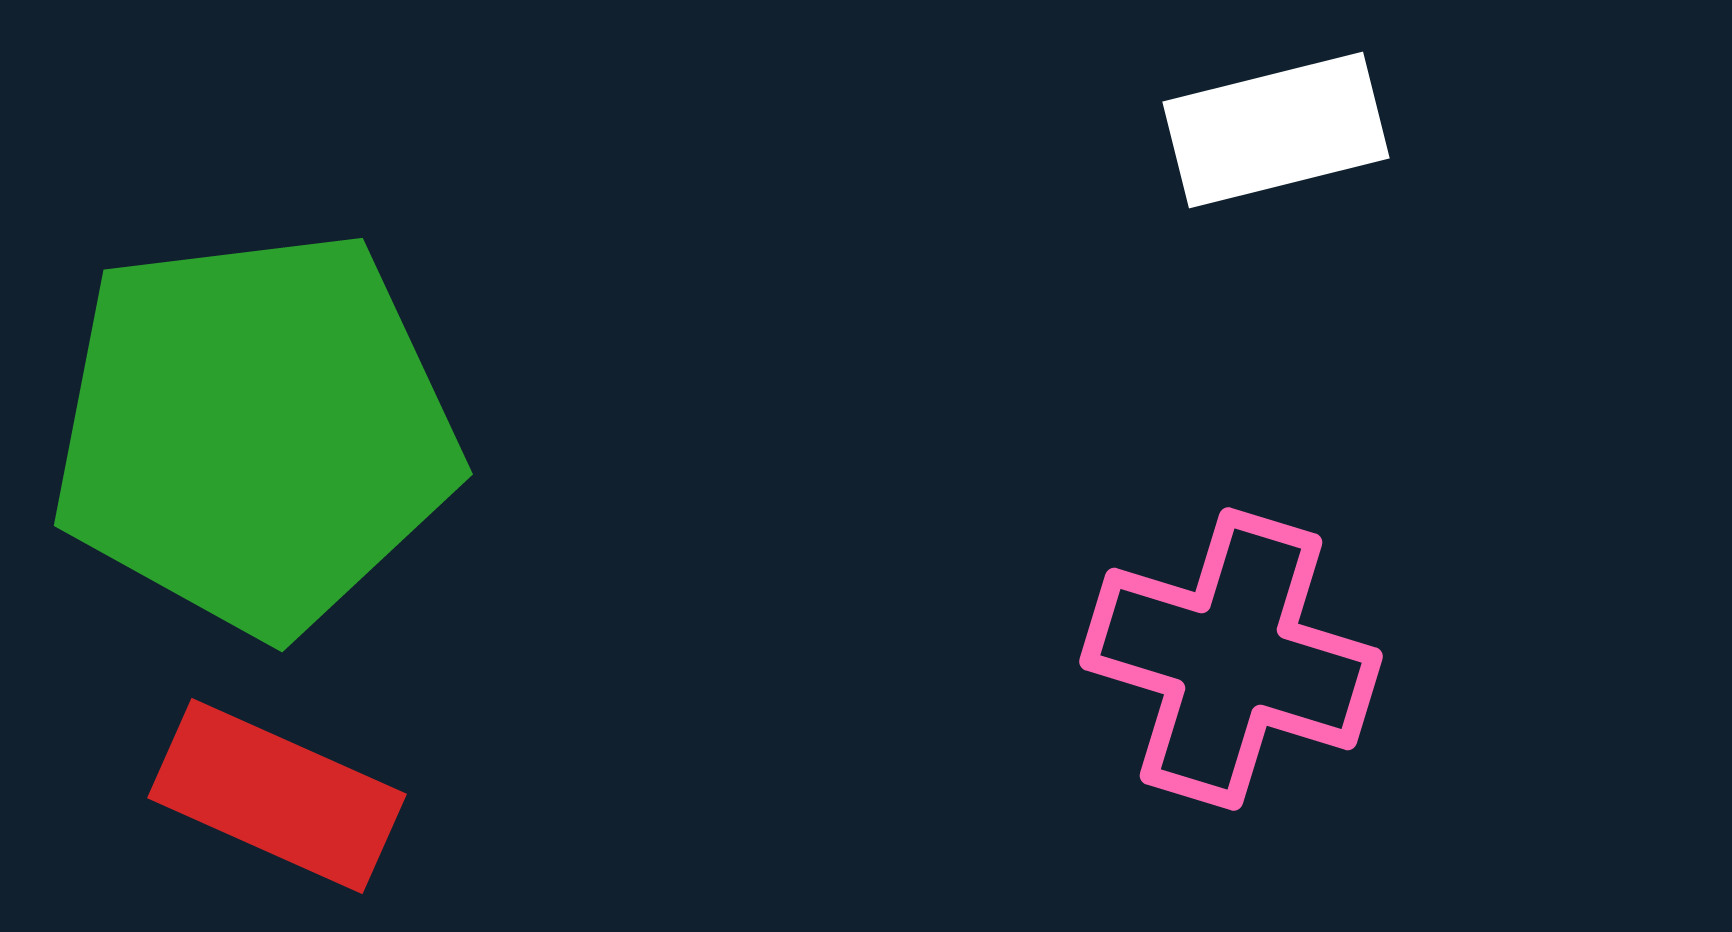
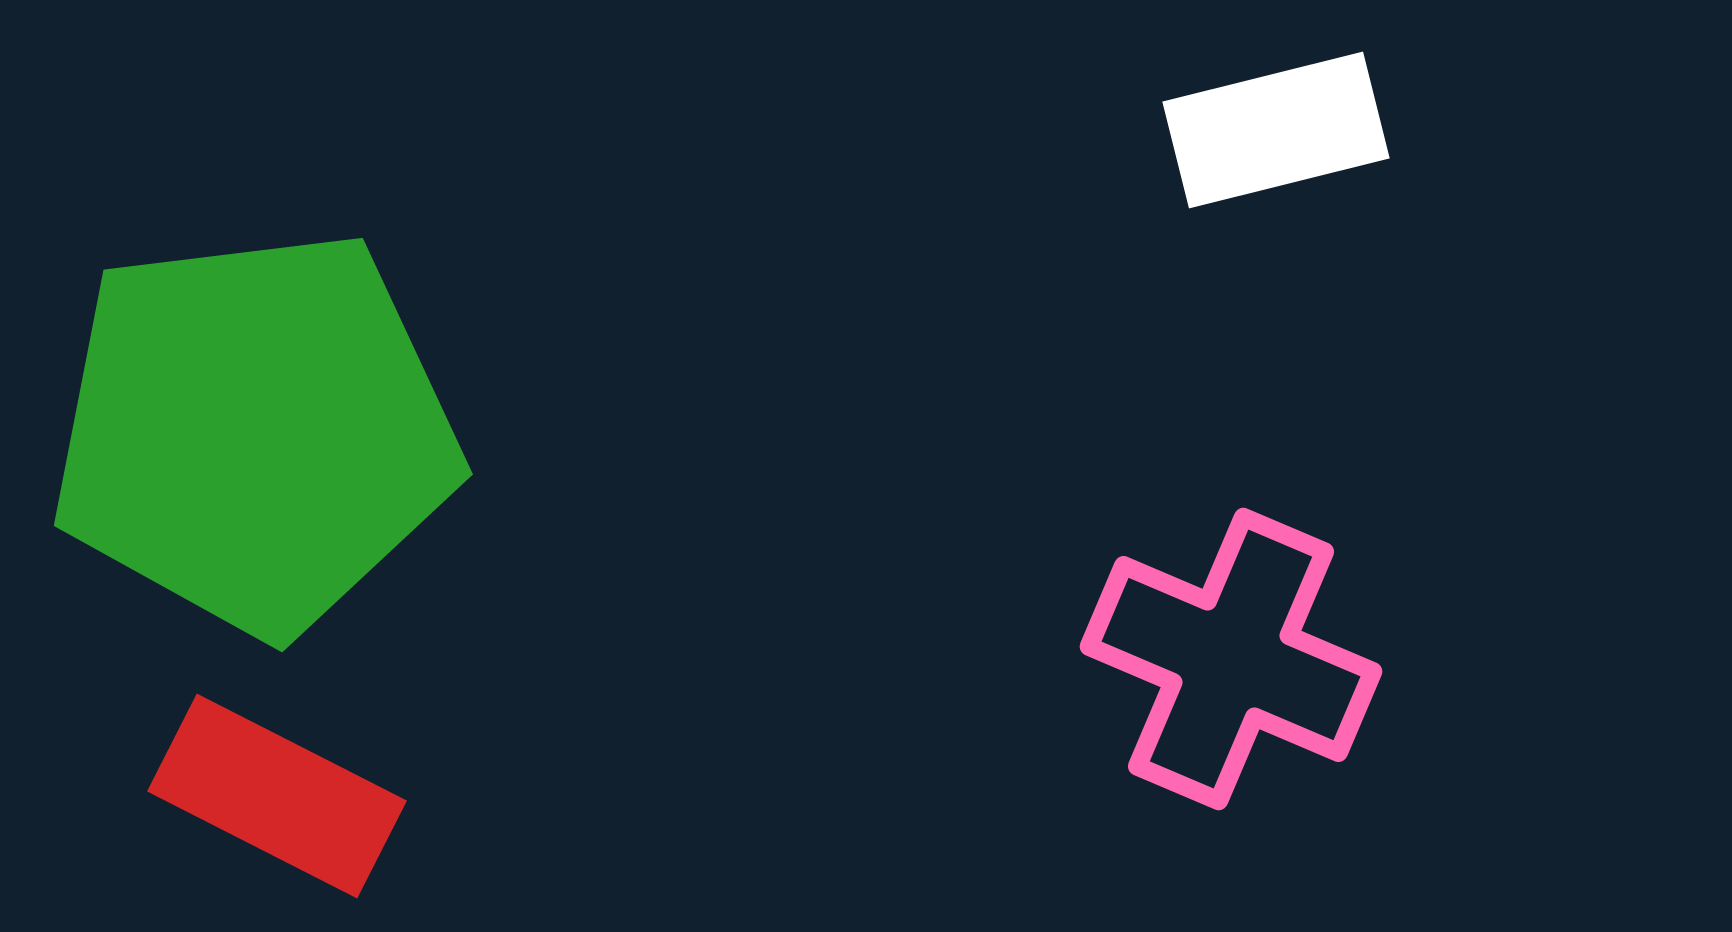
pink cross: rotated 6 degrees clockwise
red rectangle: rotated 3 degrees clockwise
